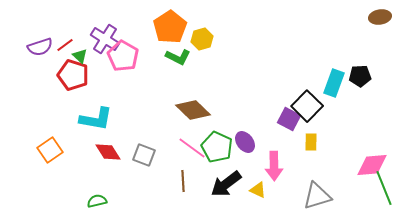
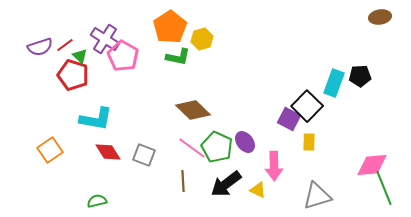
green L-shape: rotated 15 degrees counterclockwise
yellow rectangle: moved 2 px left
